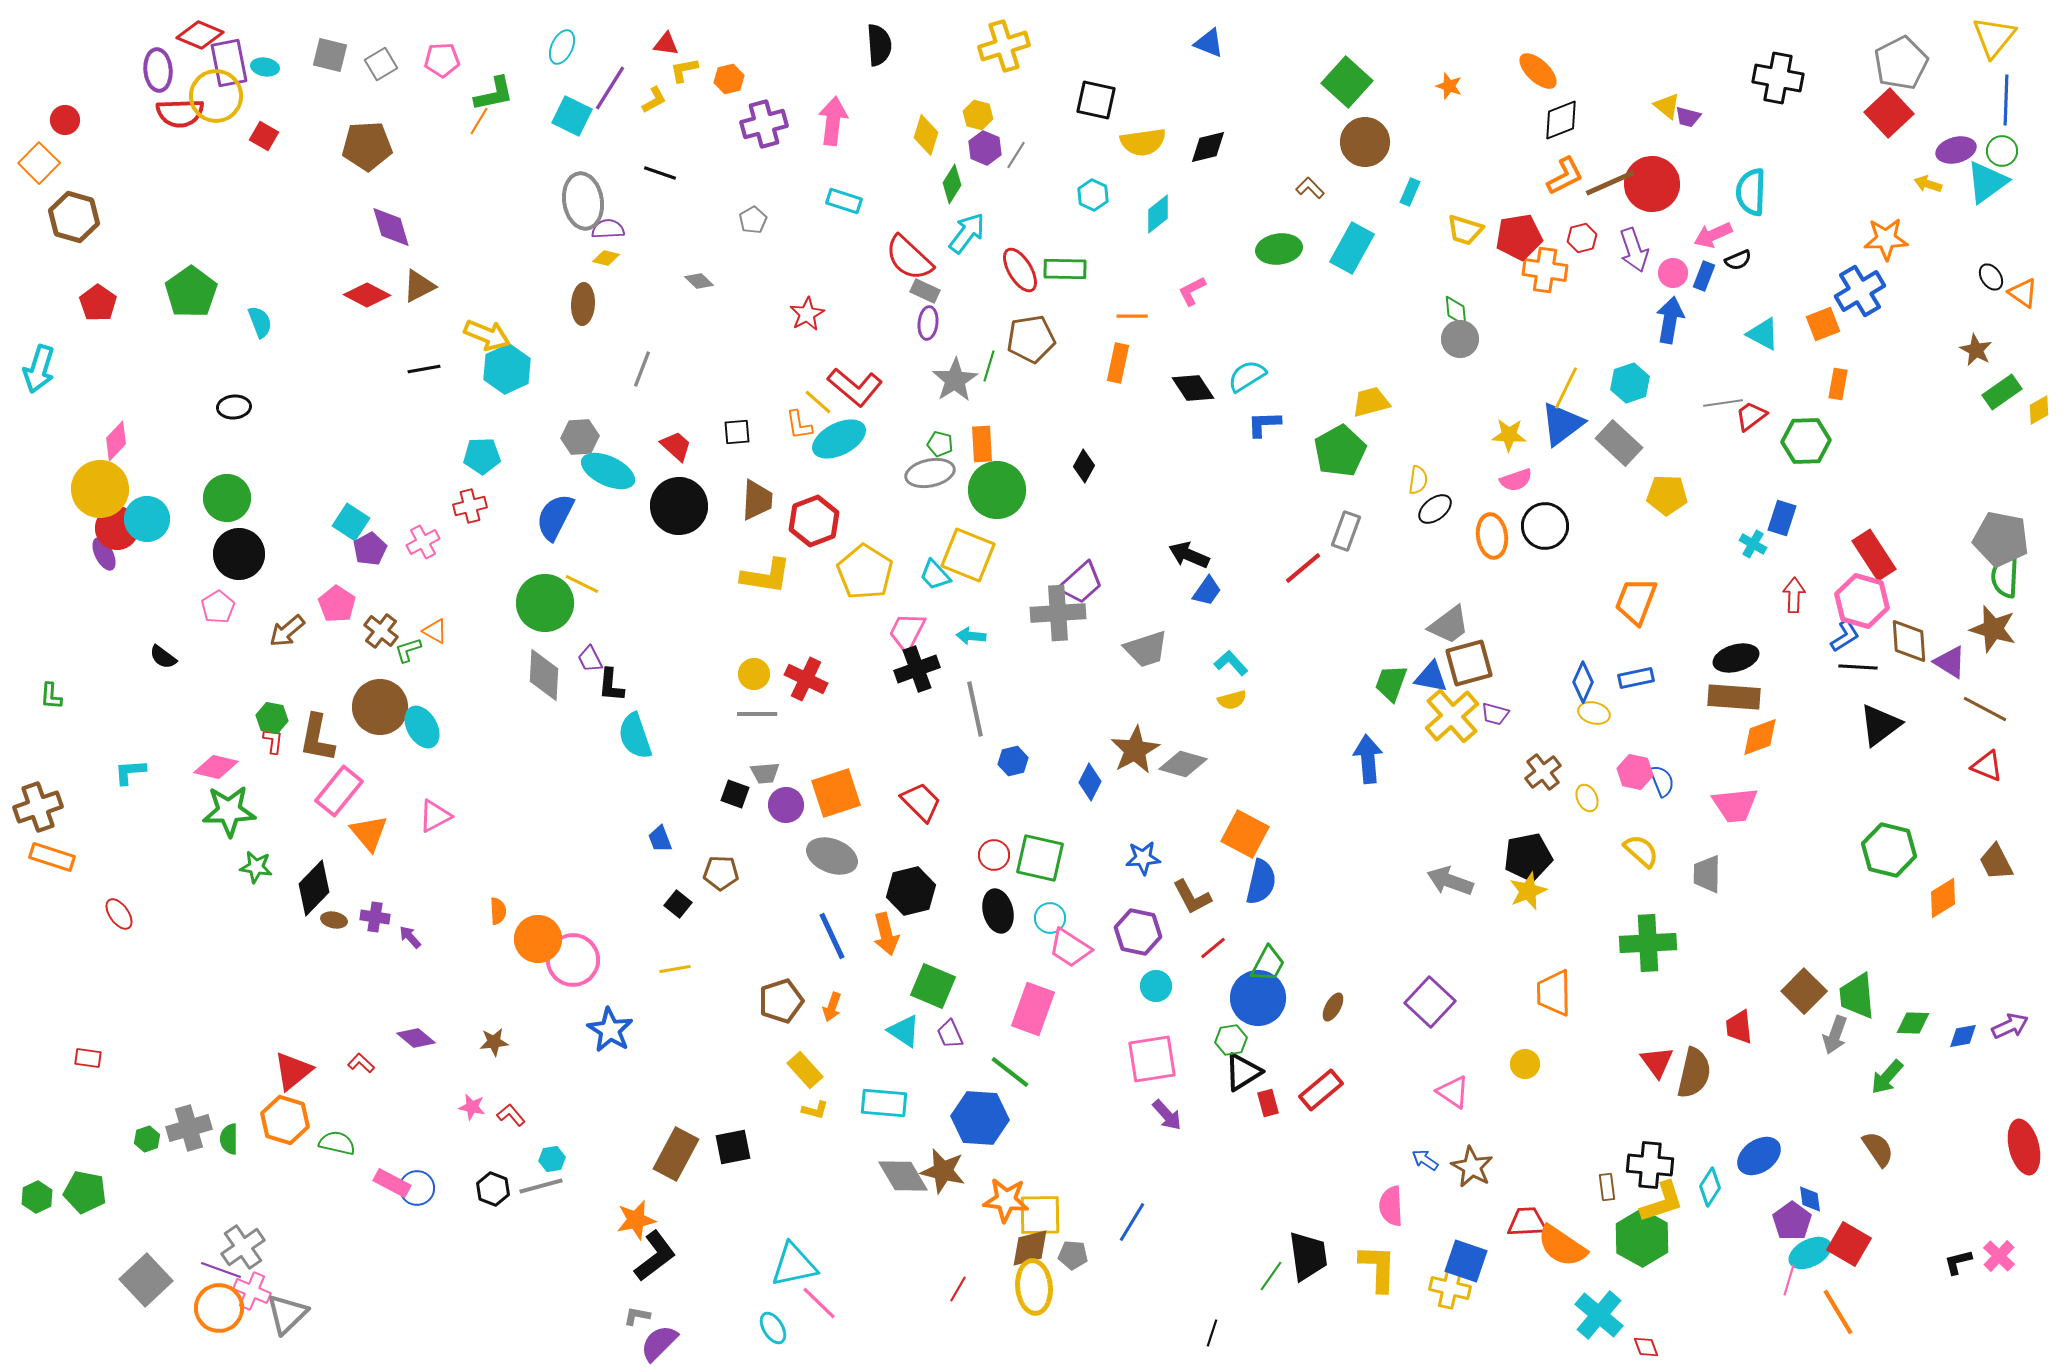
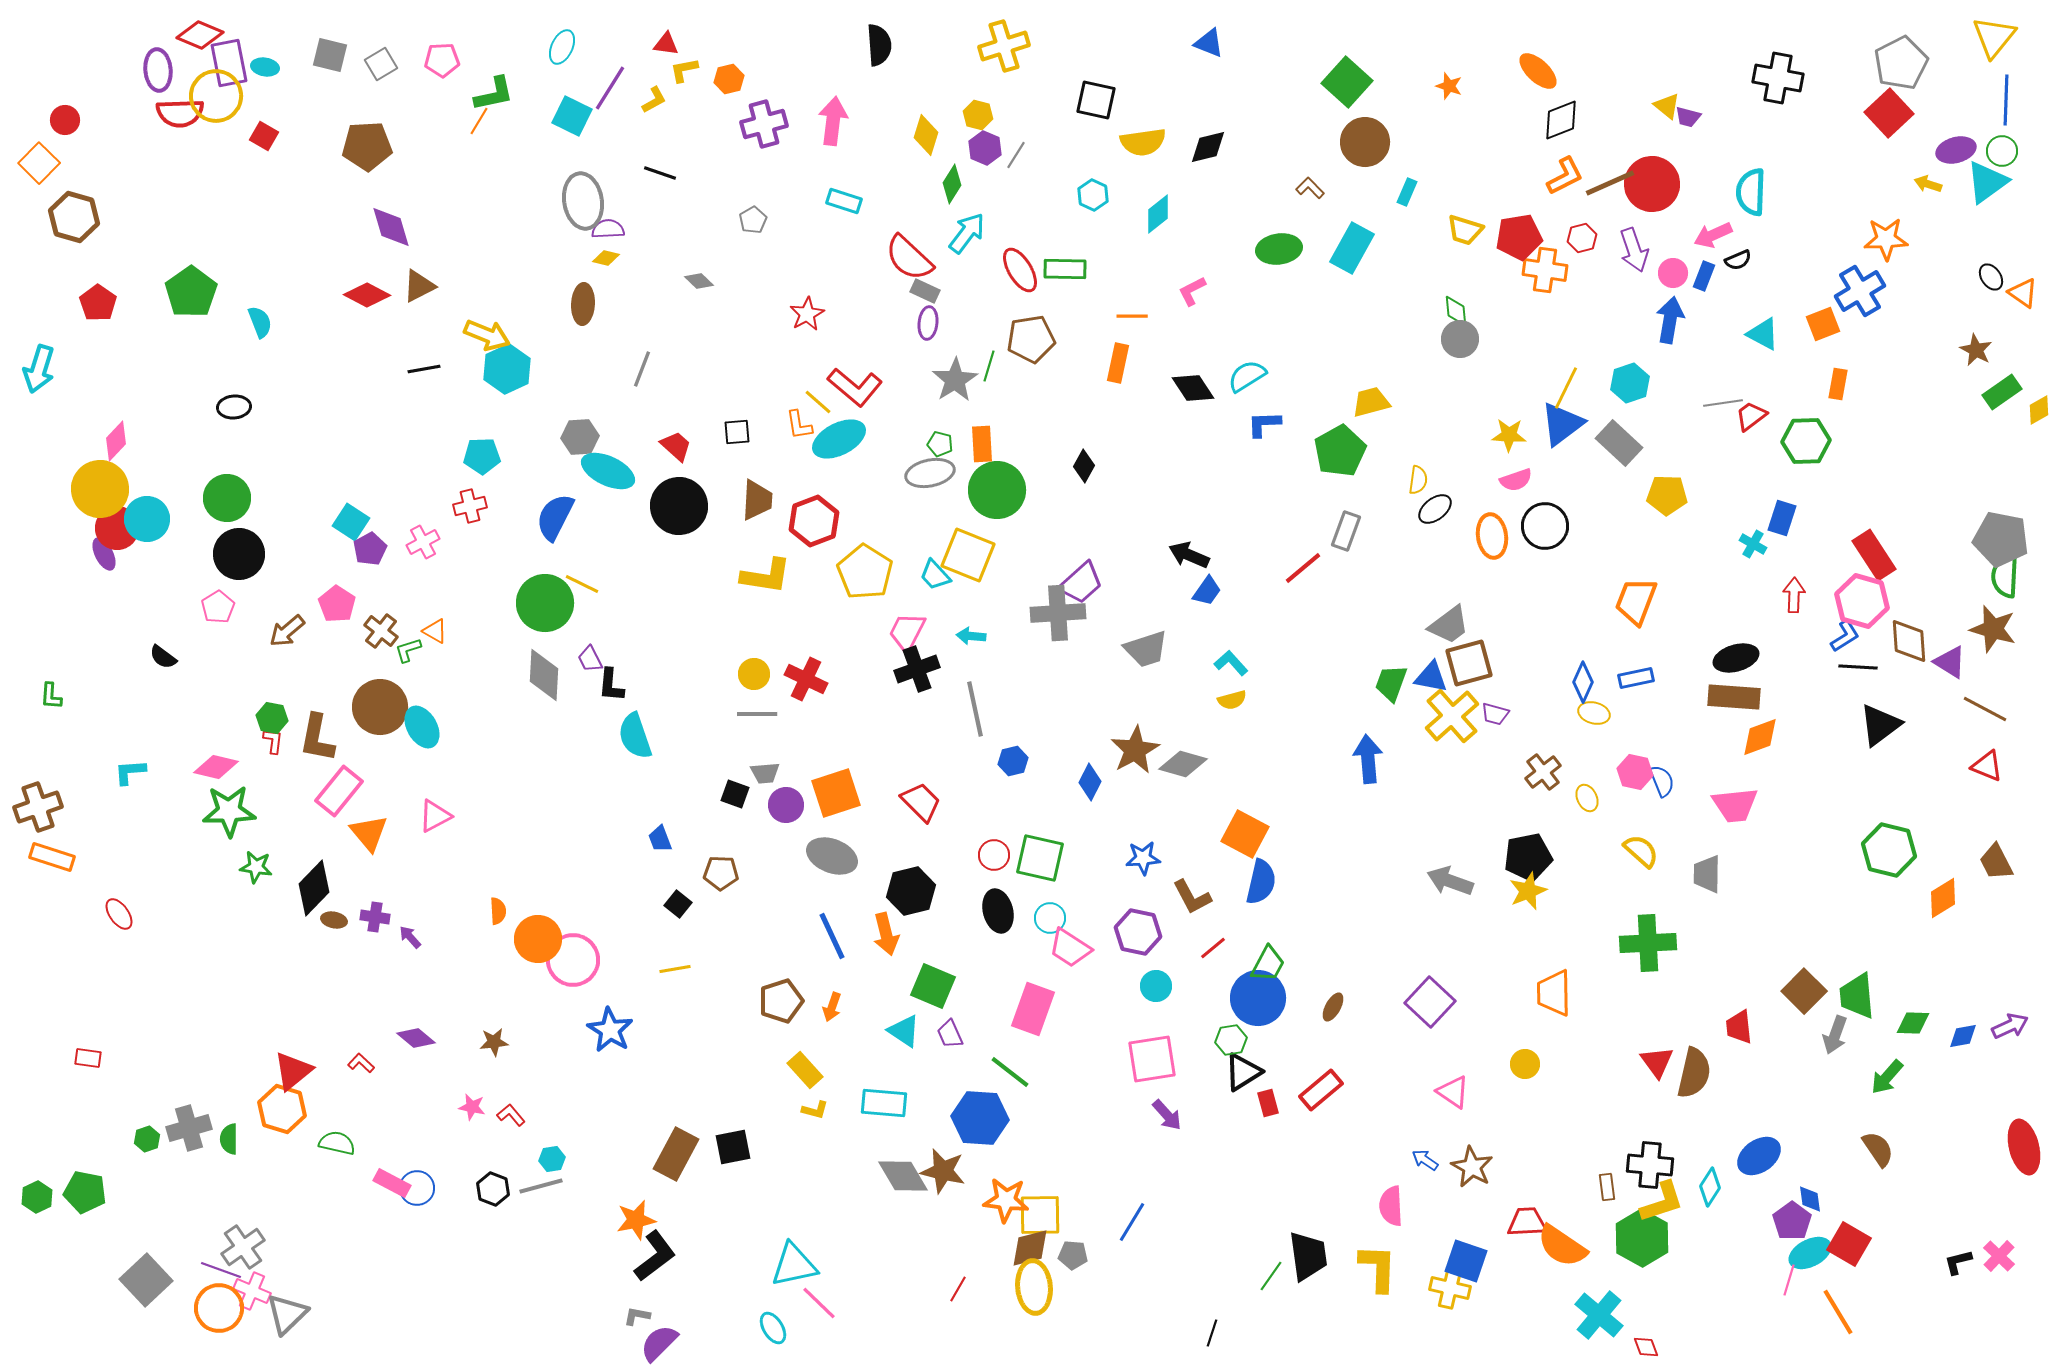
cyan rectangle at (1410, 192): moved 3 px left
orange hexagon at (285, 1120): moved 3 px left, 11 px up
